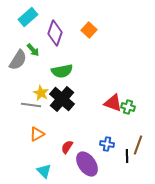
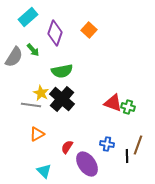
gray semicircle: moved 4 px left, 3 px up
